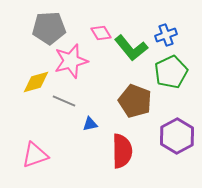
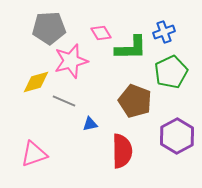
blue cross: moved 2 px left, 3 px up
green L-shape: rotated 52 degrees counterclockwise
pink triangle: moved 1 px left, 1 px up
